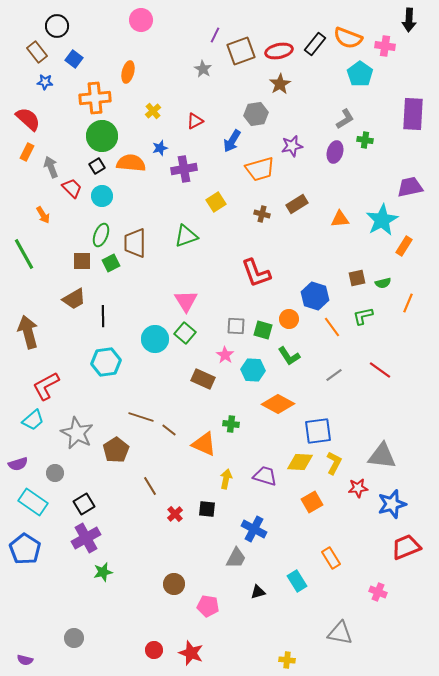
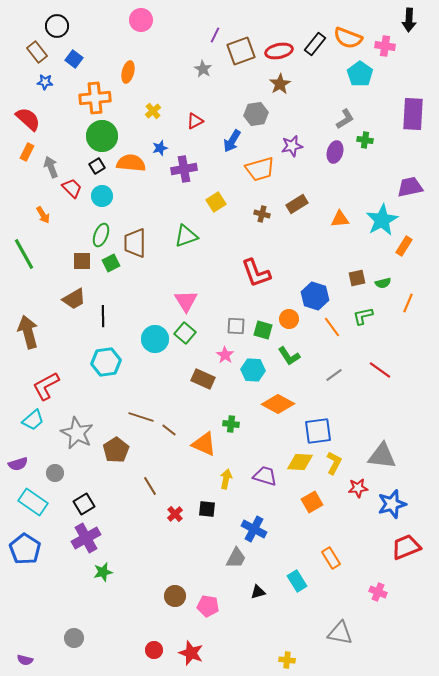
brown circle at (174, 584): moved 1 px right, 12 px down
